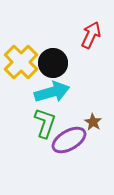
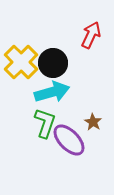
purple ellipse: rotated 76 degrees clockwise
